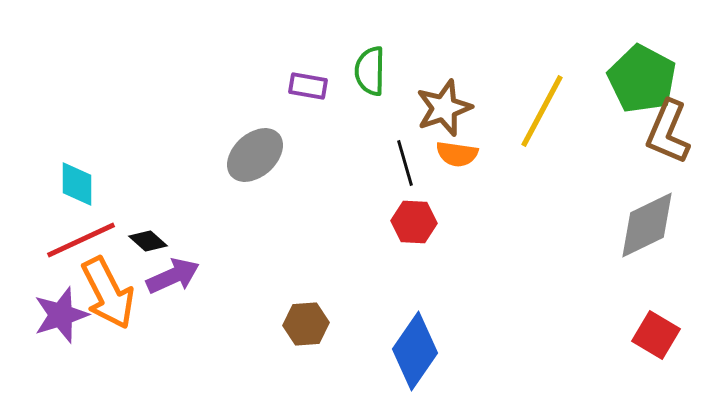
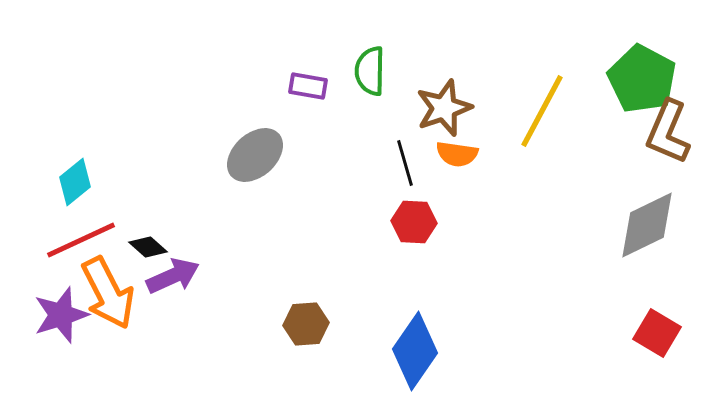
cyan diamond: moved 2 px left, 2 px up; rotated 51 degrees clockwise
black diamond: moved 6 px down
red square: moved 1 px right, 2 px up
